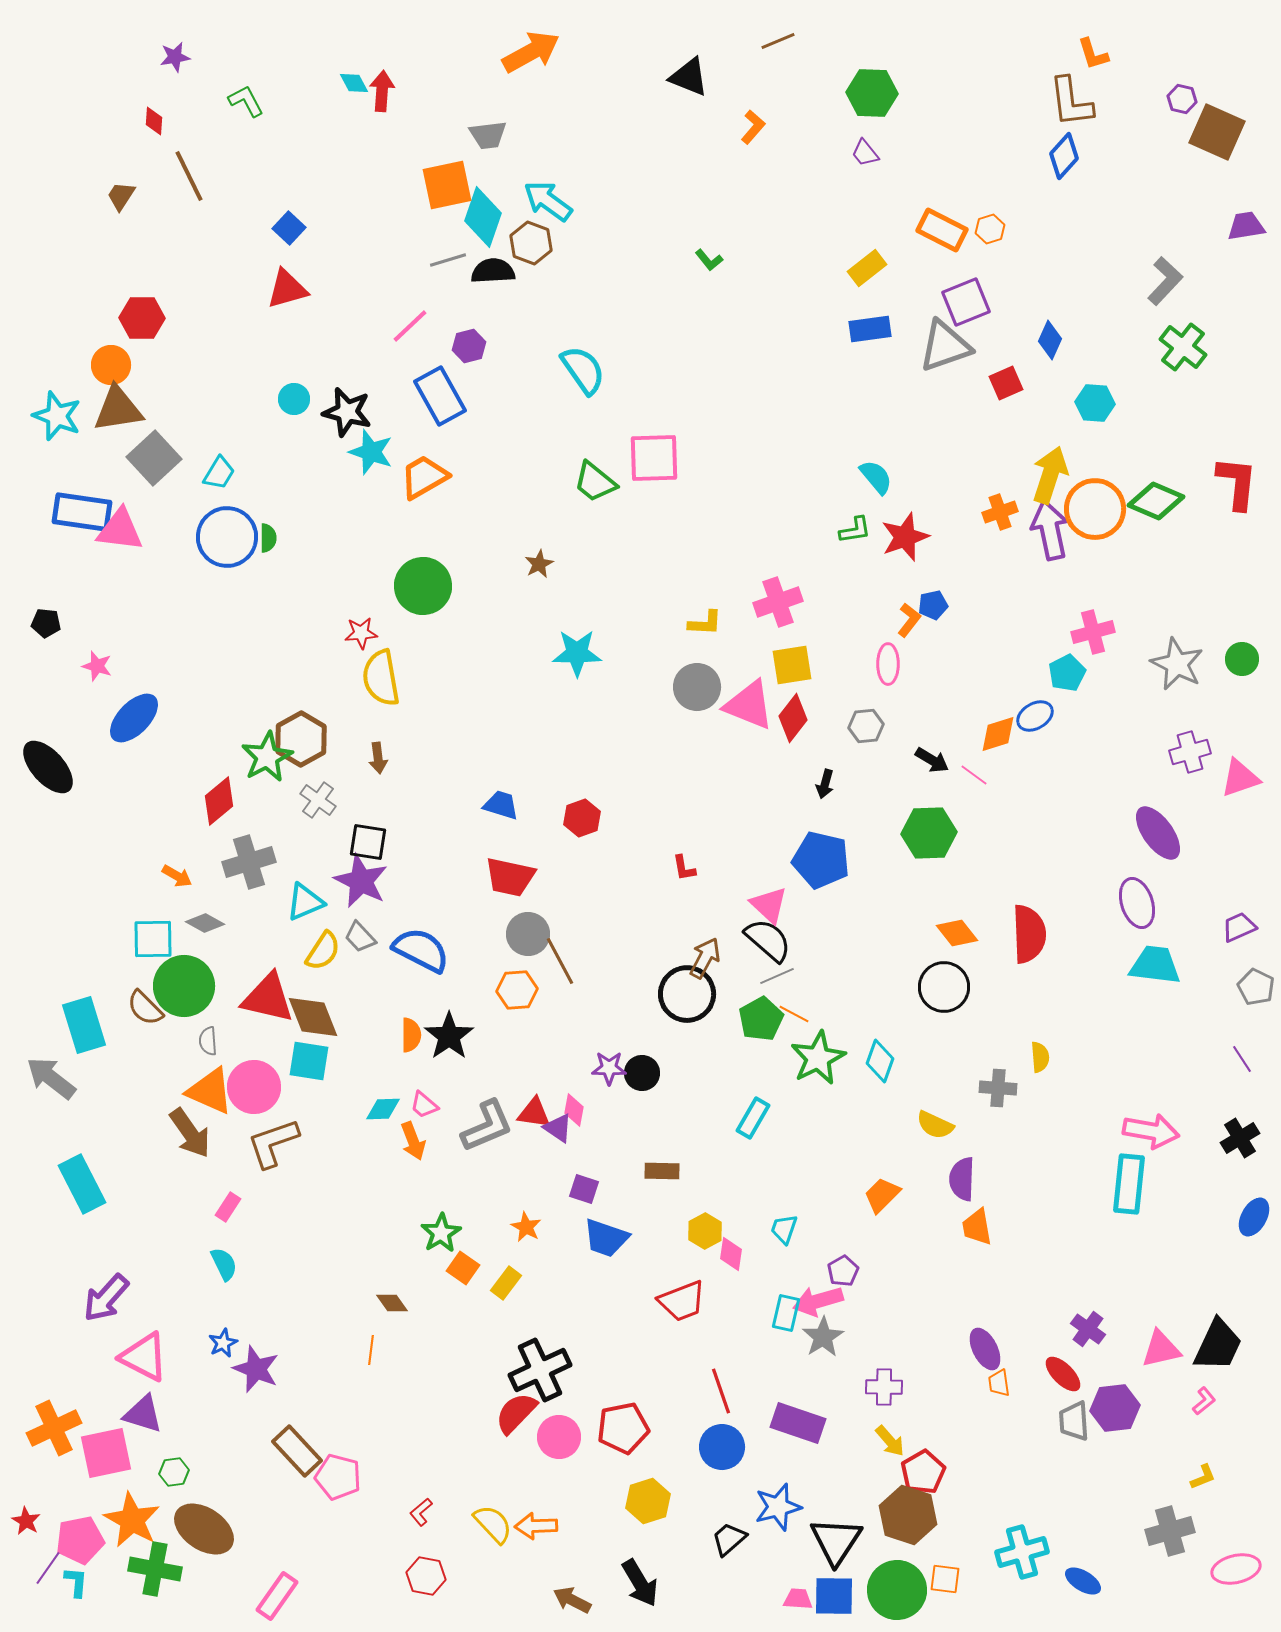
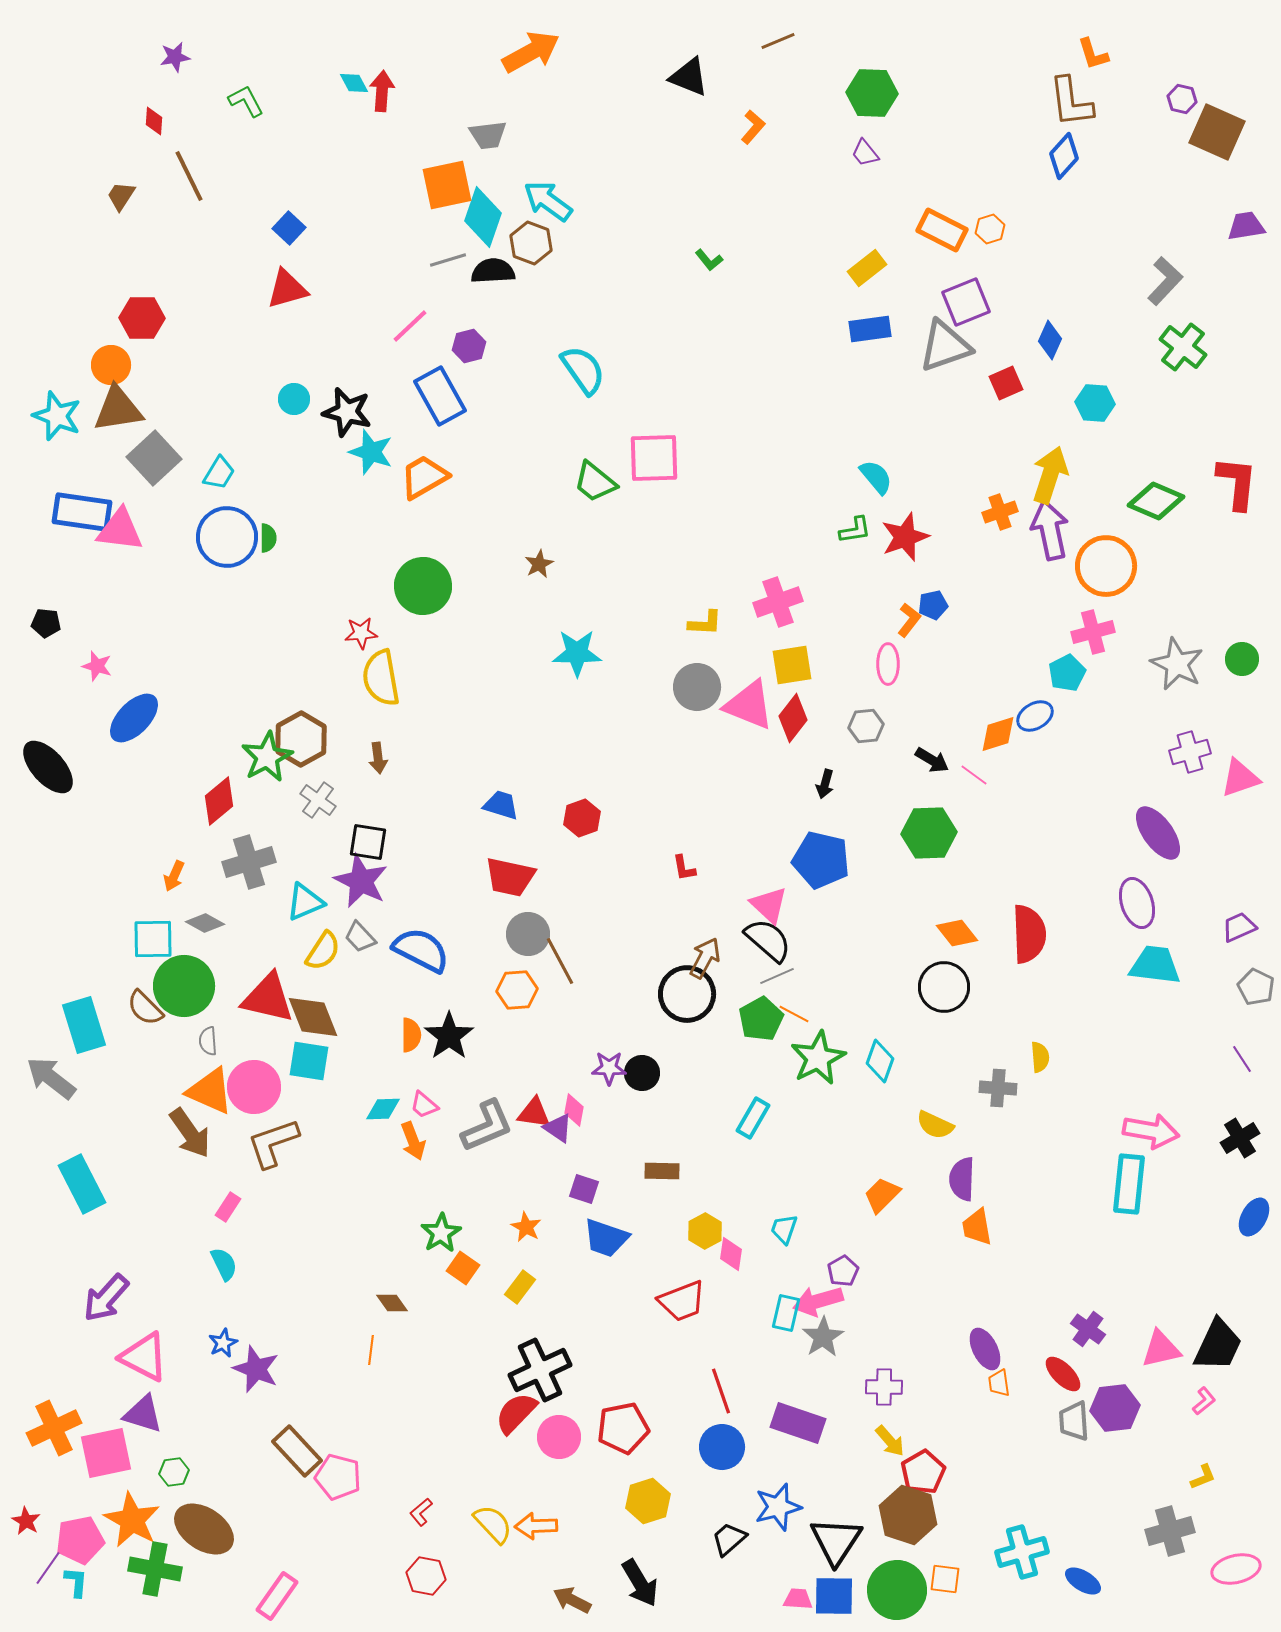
orange circle at (1095, 509): moved 11 px right, 57 px down
orange arrow at (177, 876): moved 3 px left; rotated 84 degrees clockwise
yellow rectangle at (506, 1283): moved 14 px right, 4 px down
